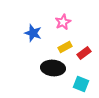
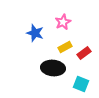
blue star: moved 2 px right
